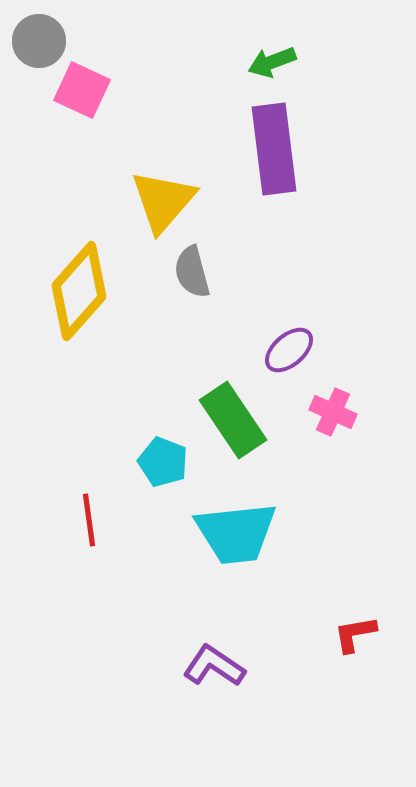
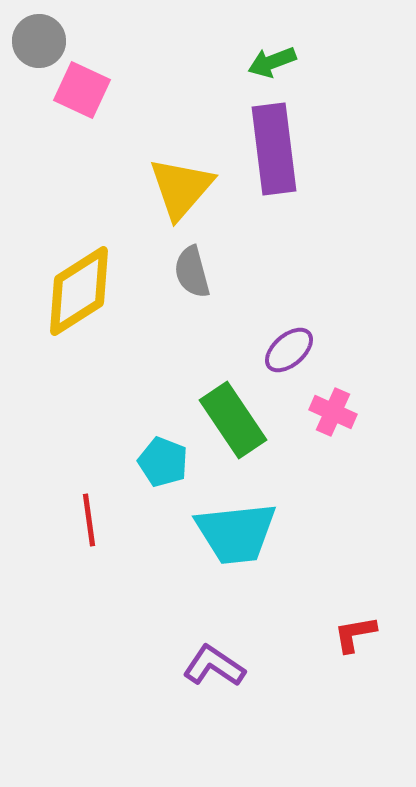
yellow triangle: moved 18 px right, 13 px up
yellow diamond: rotated 16 degrees clockwise
